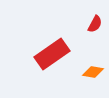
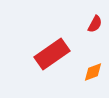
orange diamond: rotated 30 degrees counterclockwise
